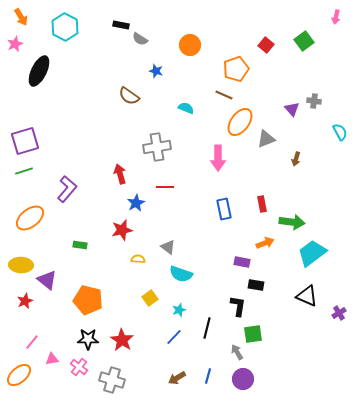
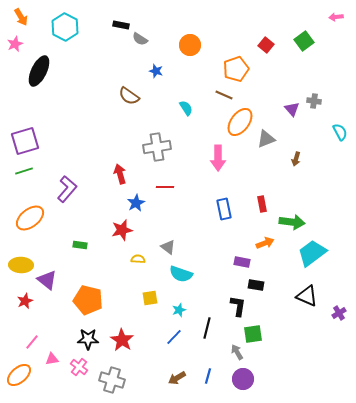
pink arrow at (336, 17): rotated 72 degrees clockwise
cyan semicircle at (186, 108): rotated 35 degrees clockwise
yellow square at (150, 298): rotated 28 degrees clockwise
